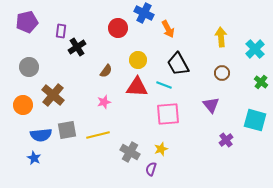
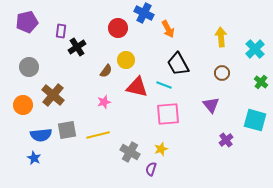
yellow circle: moved 12 px left
red triangle: rotated 10 degrees clockwise
